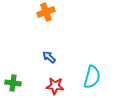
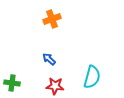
orange cross: moved 6 px right, 7 px down
blue arrow: moved 2 px down
green cross: moved 1 px left
